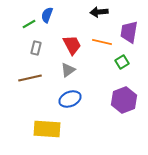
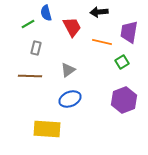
blue semicircle: moved 1 px left, 2 px up; rotated 35 degrees counterclockwise
green line: moved 1 px left
red trapezoid: moved 18 px up
brown line: moved 2 px up; rotated 15 degrees clockwise
